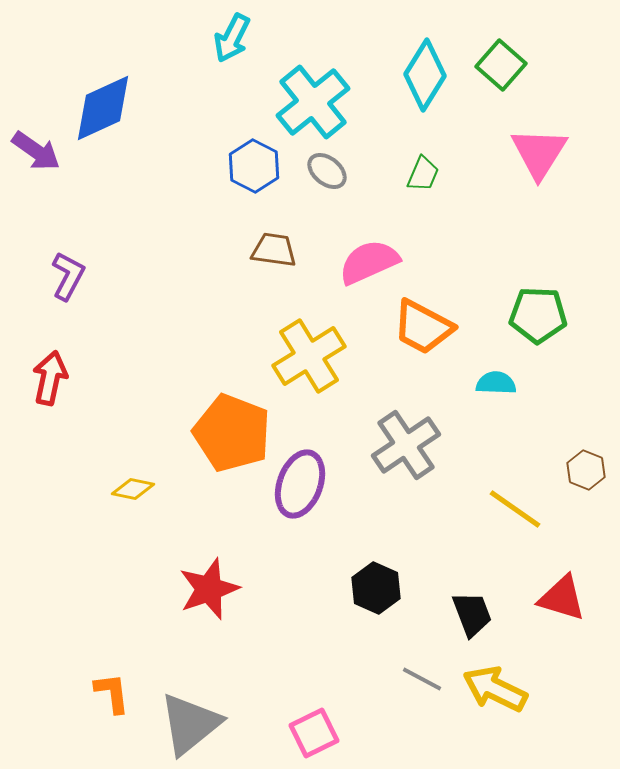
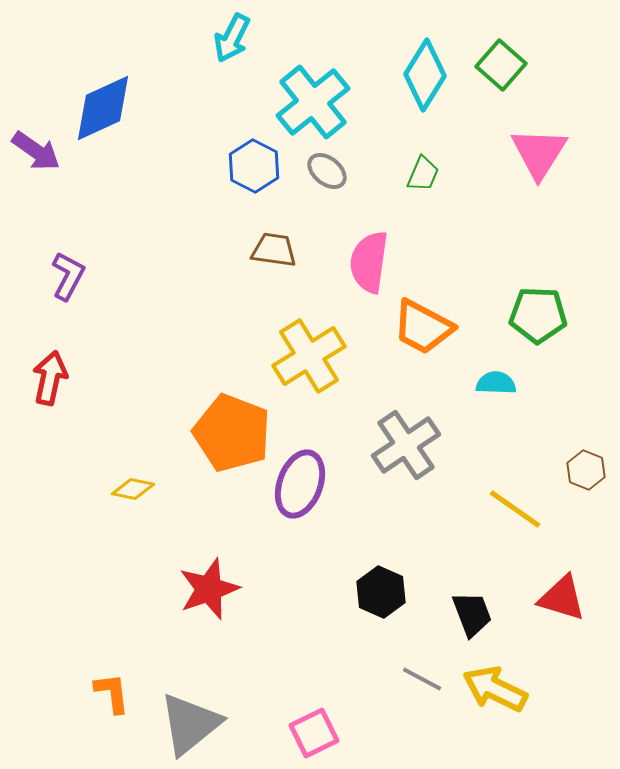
pink semicircle: rotated 58 degrees counterclockwise
black hexagon: moved 5 px right, 4 px down
